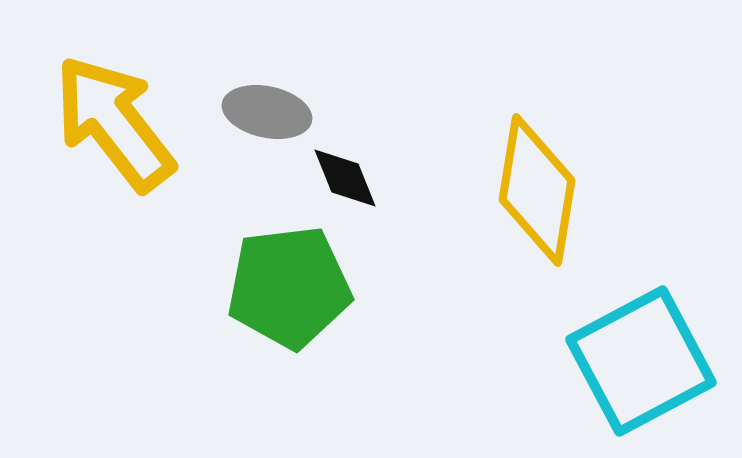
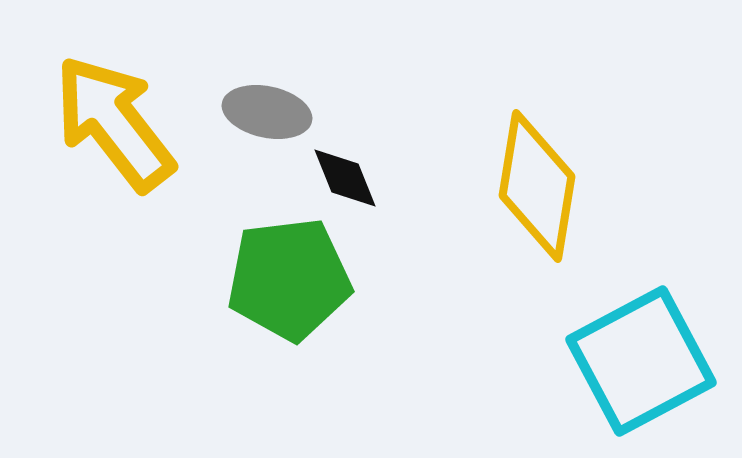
yellow diamond: moved 4 px up
green pentagon: moved 8 px up
